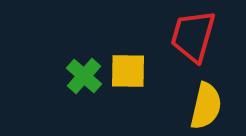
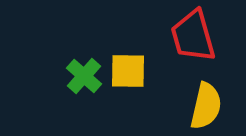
red trapezoid: rotated 32 degrees counterclockwise
